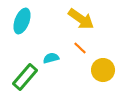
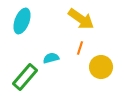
orange line: rotated 64 degrees clockwise
yellow circle: moved 2 px left, 3 px up
